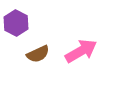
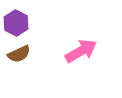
brown semicircle: moved 19 px left
